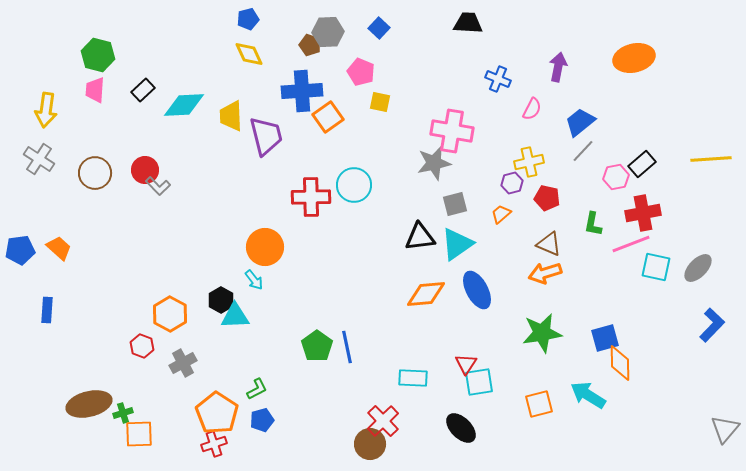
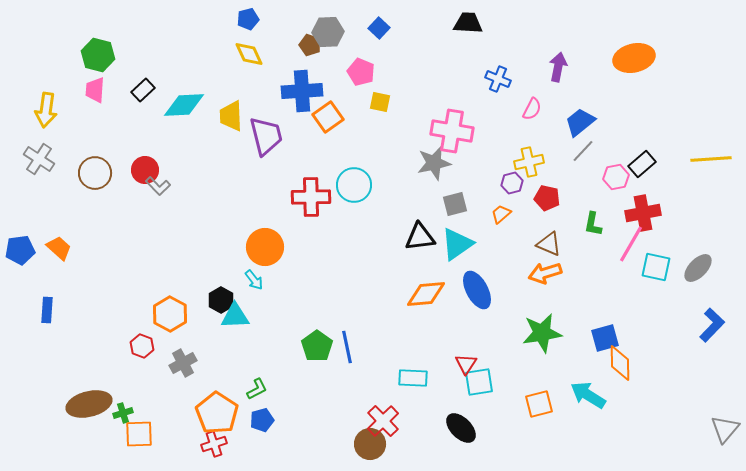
pink line at (631, 244): rotated 39 degrees counterclockwise
